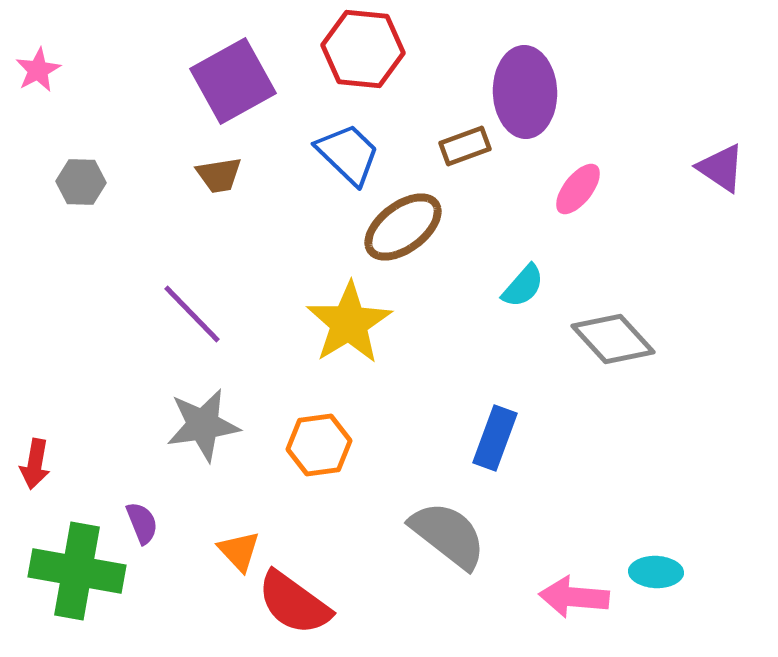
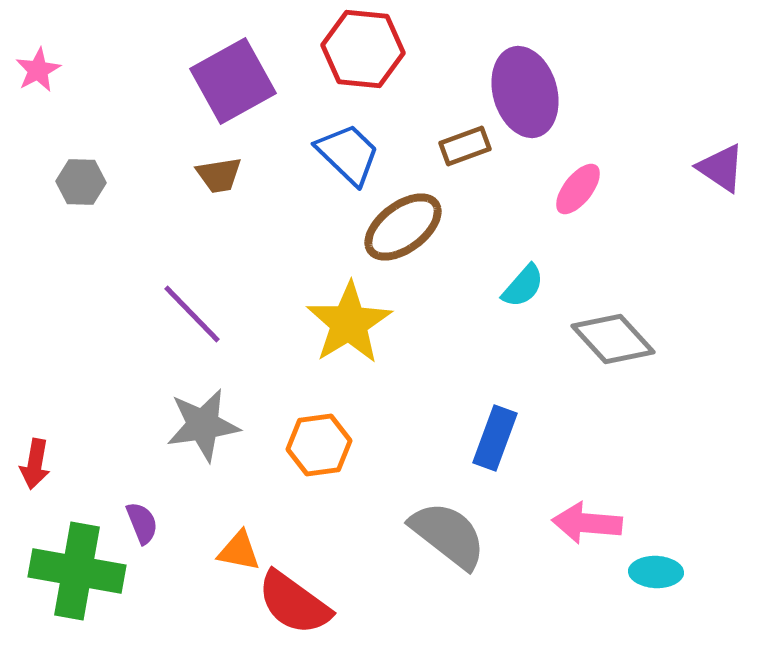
purple ellipse: rotated 14 degrees counterclockwise
orange triangle: rotated 36 degrees counterclockwise
pink arrow: moved 13 px right, 74 px up
